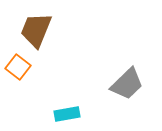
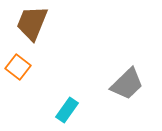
brown trapezoid: moved 4 px left, 7 px up
cyan rectangle: moved 4 px up; rotated 45 degrees counterclockwise
